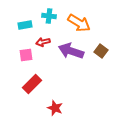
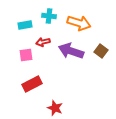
orange arrow: rotated 15 degrees counterclockwise
red rectangle: rotated 18 degrees clockwise
